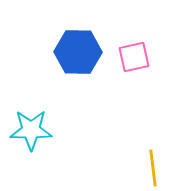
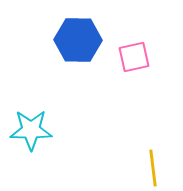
blue hexagon: moved 12 px up
